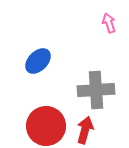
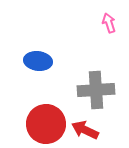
blue ellipse: rotated 52 degrees clockwise
red circle: moved 2 px up
red arrow: rotated 80 degrees counterclockwise
